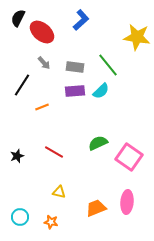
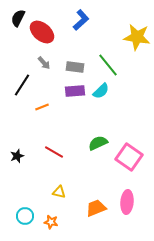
cyan circle: moved 5 px right, 1 px up
